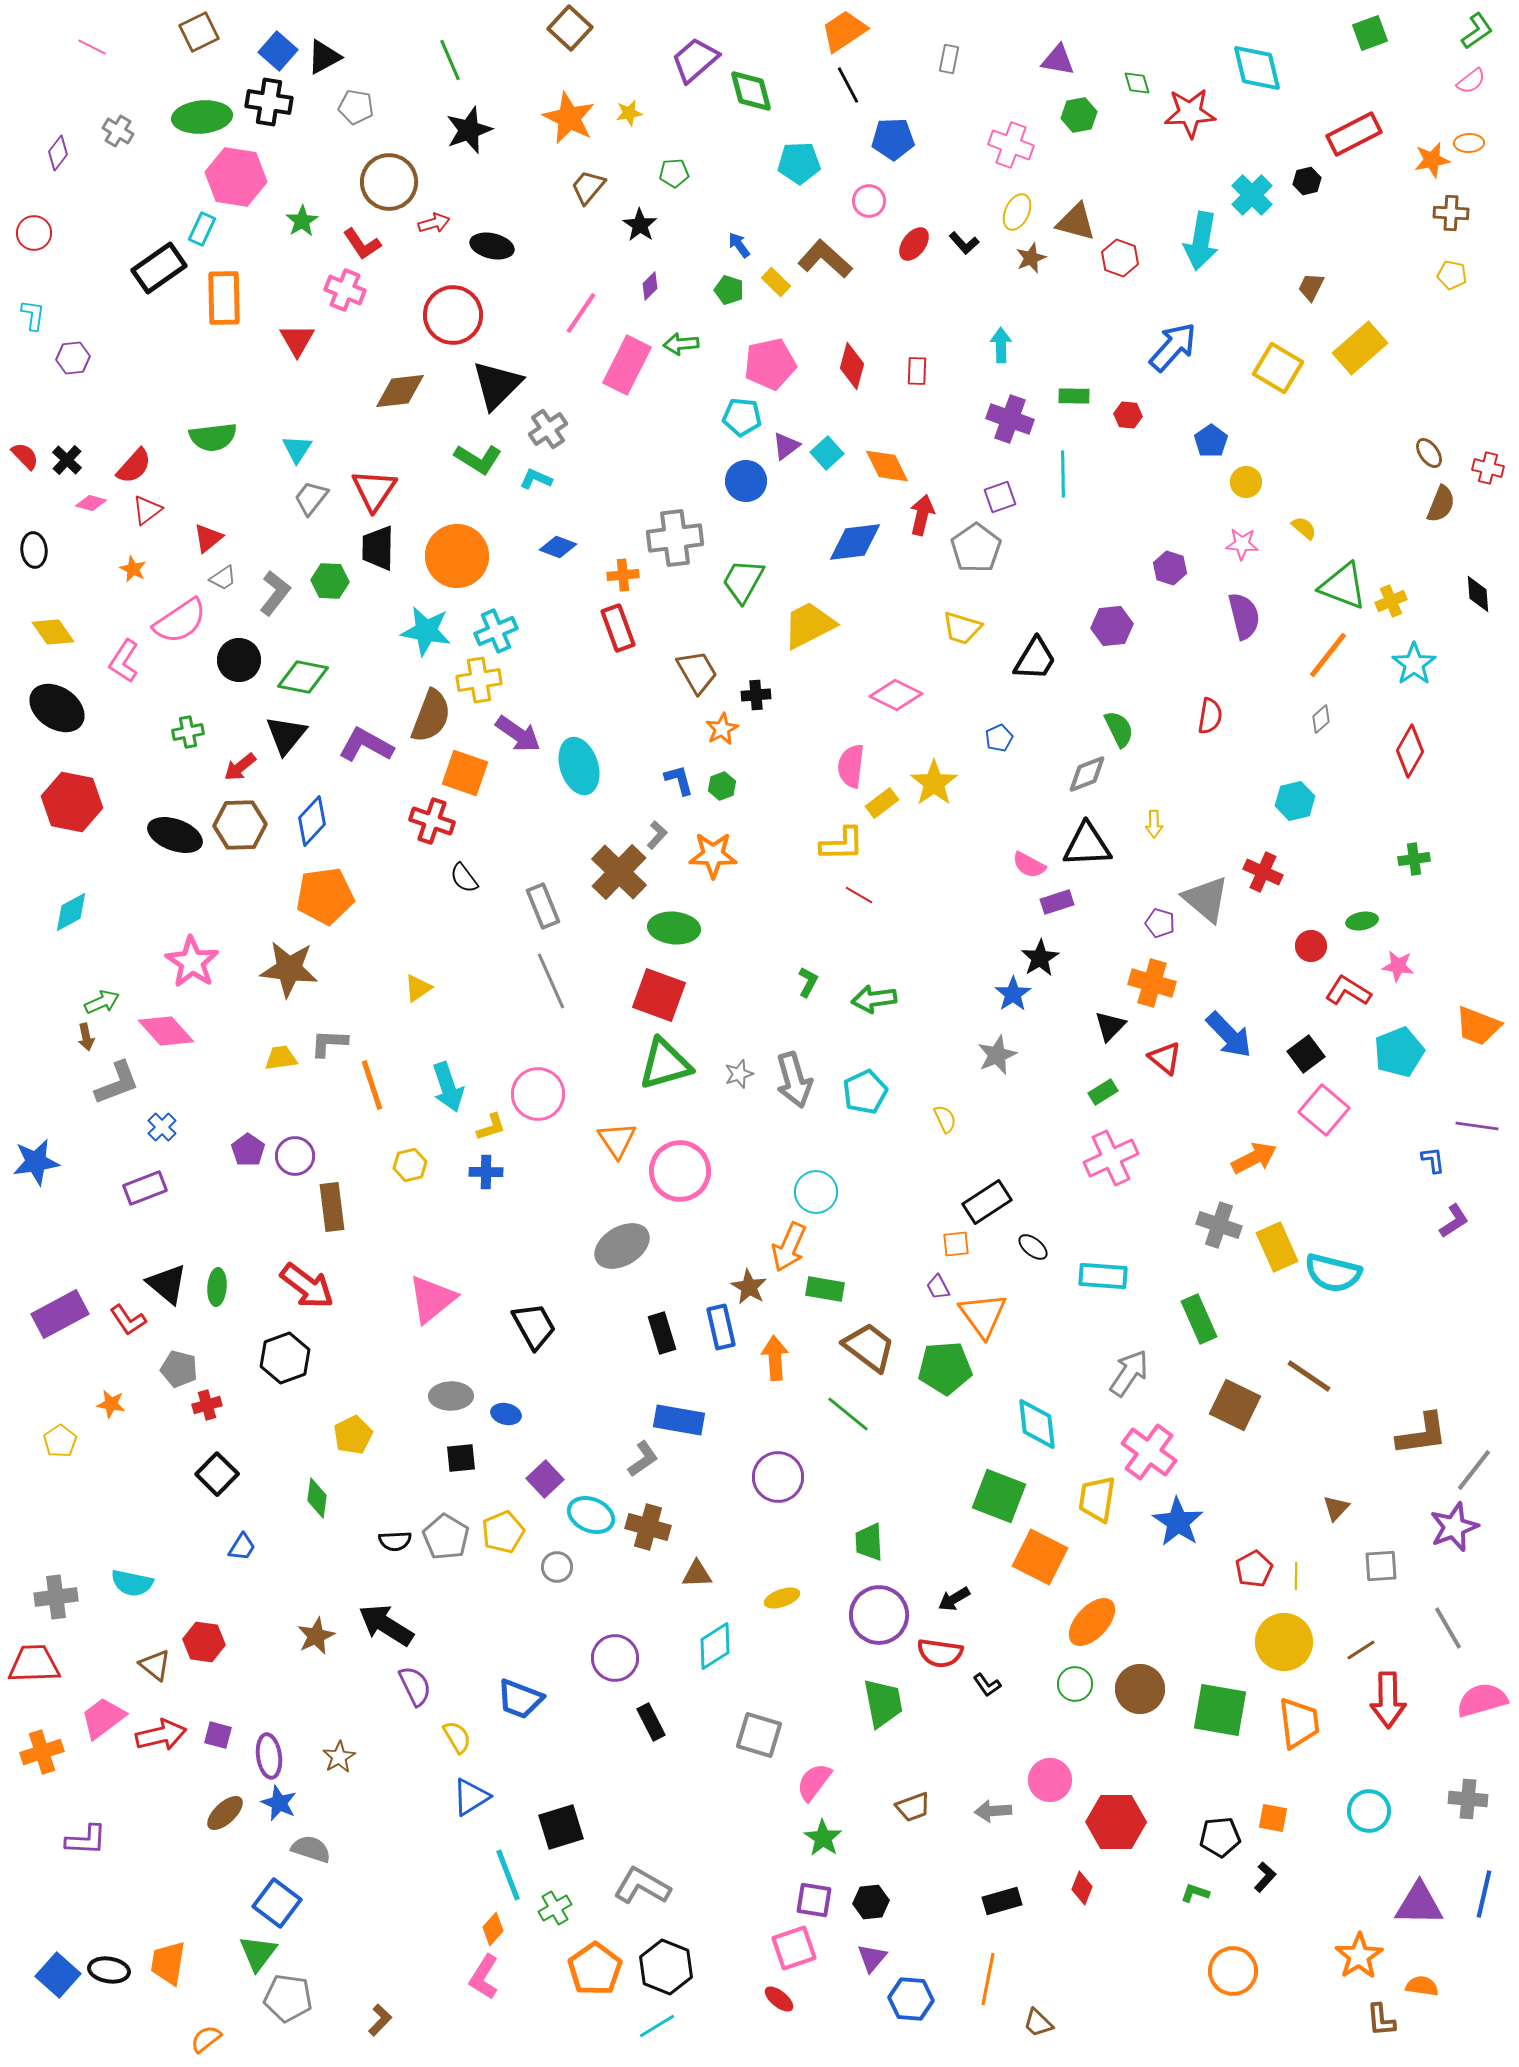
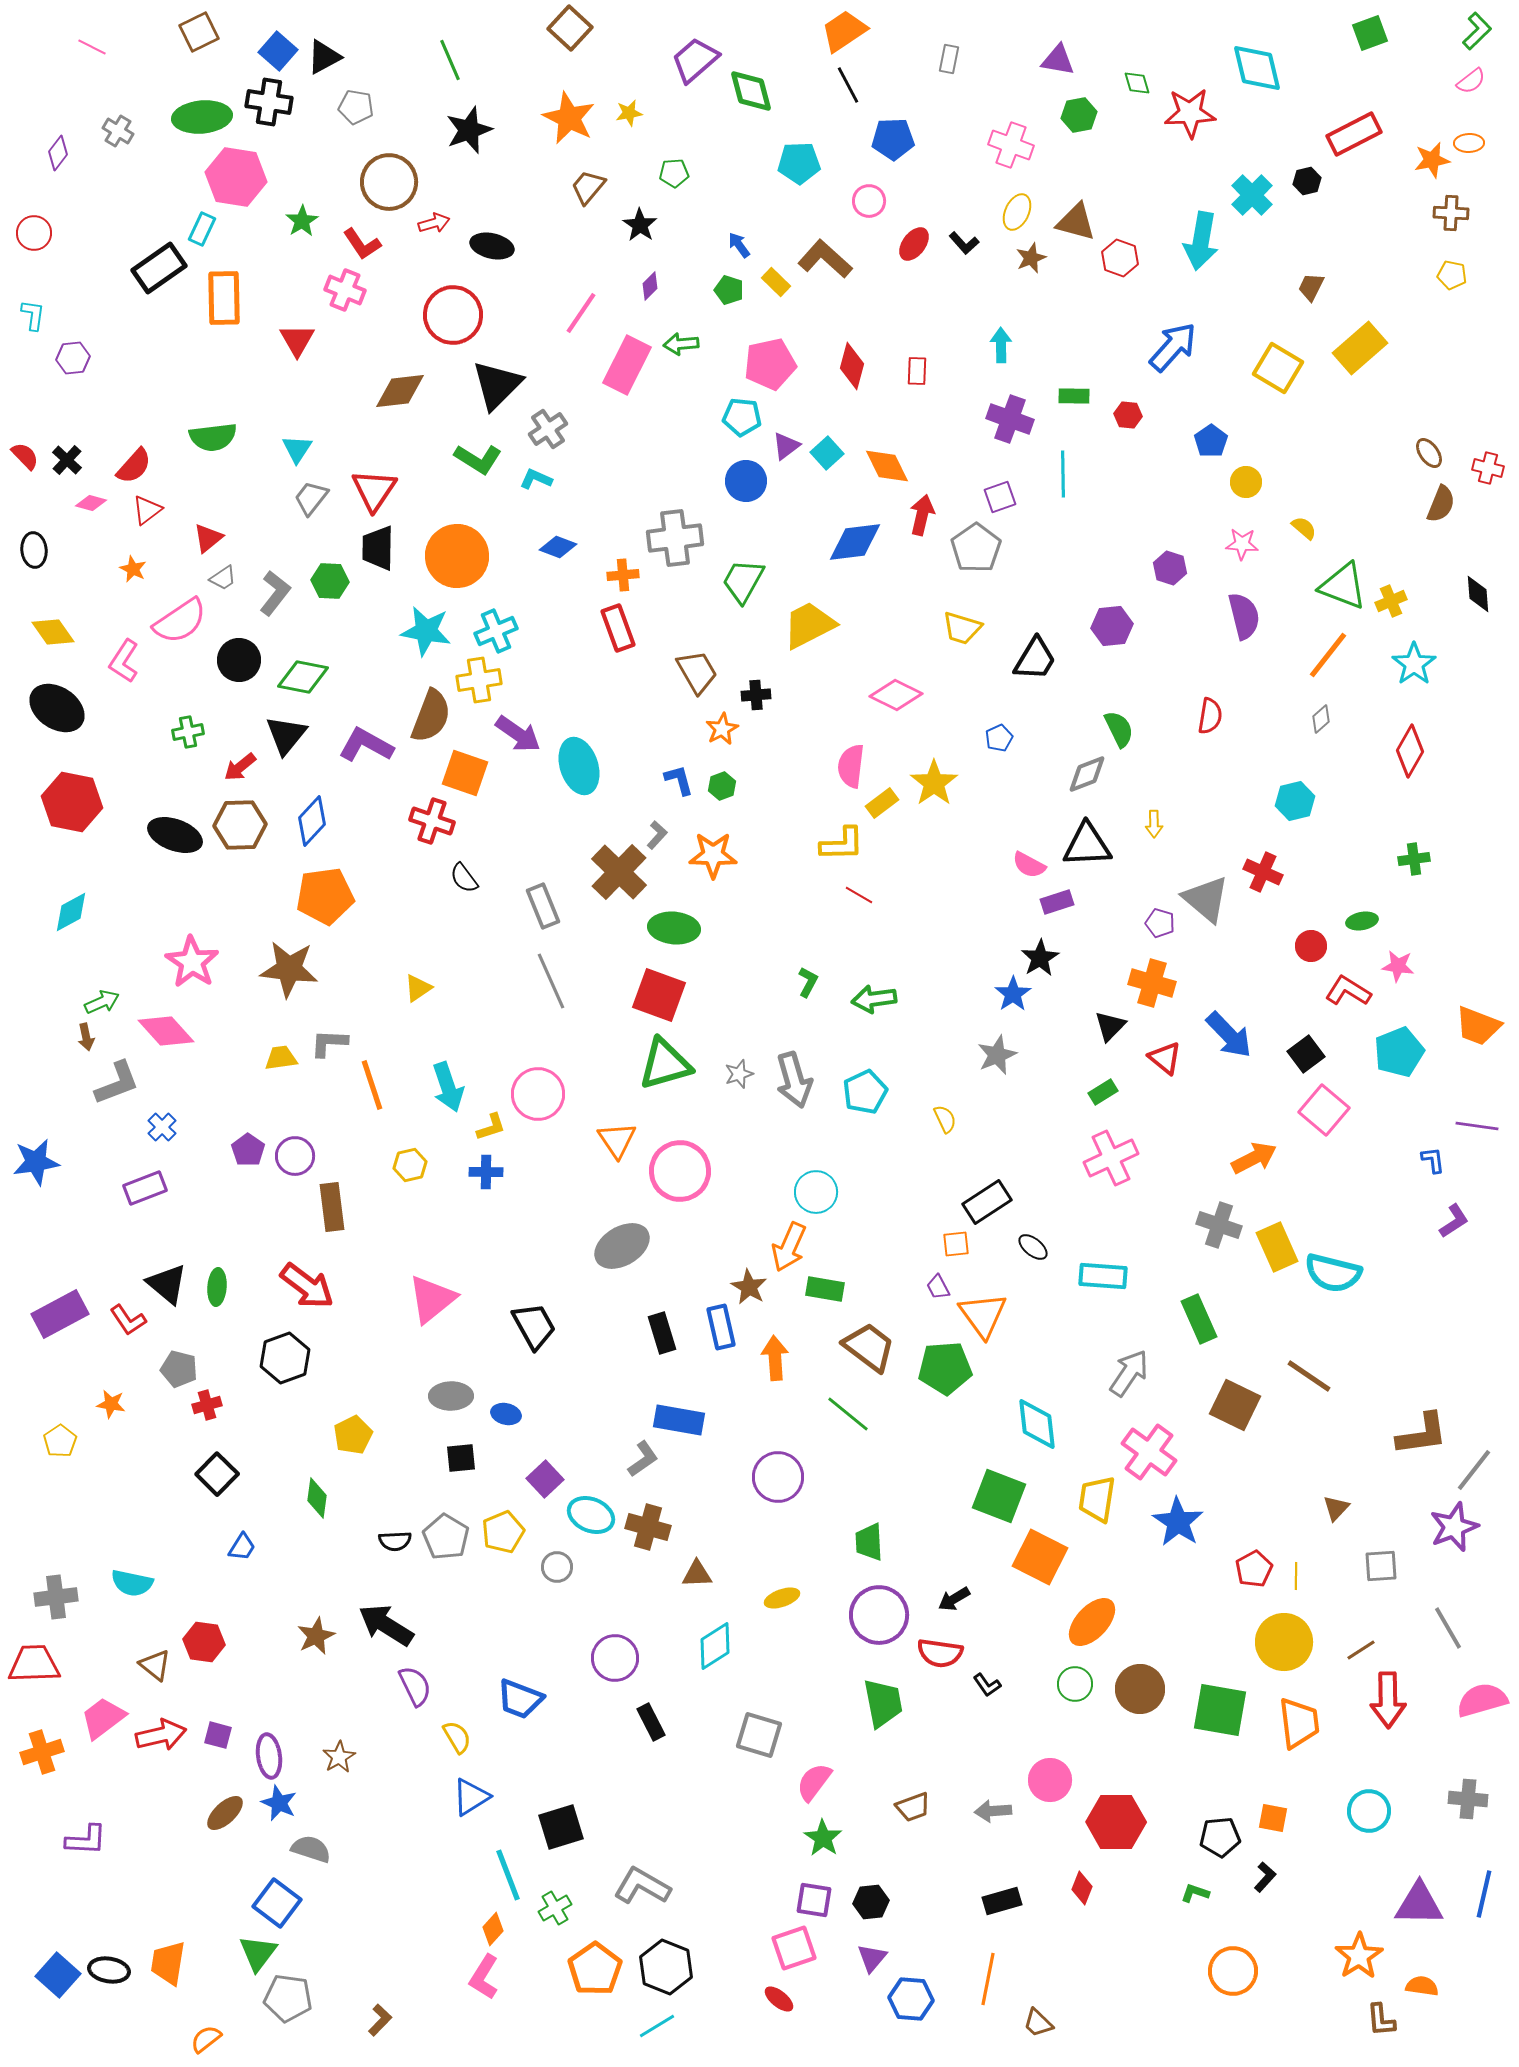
green L-shape at (1477, 31): rotated 9 degrees counterclockwise
